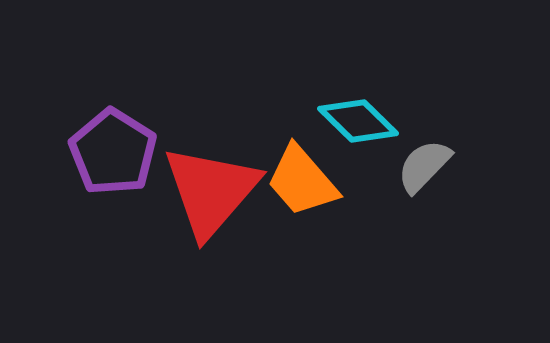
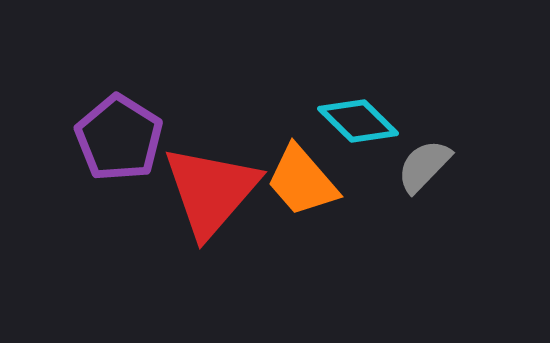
purple pentagon: moved 6 px right, 14 px up
